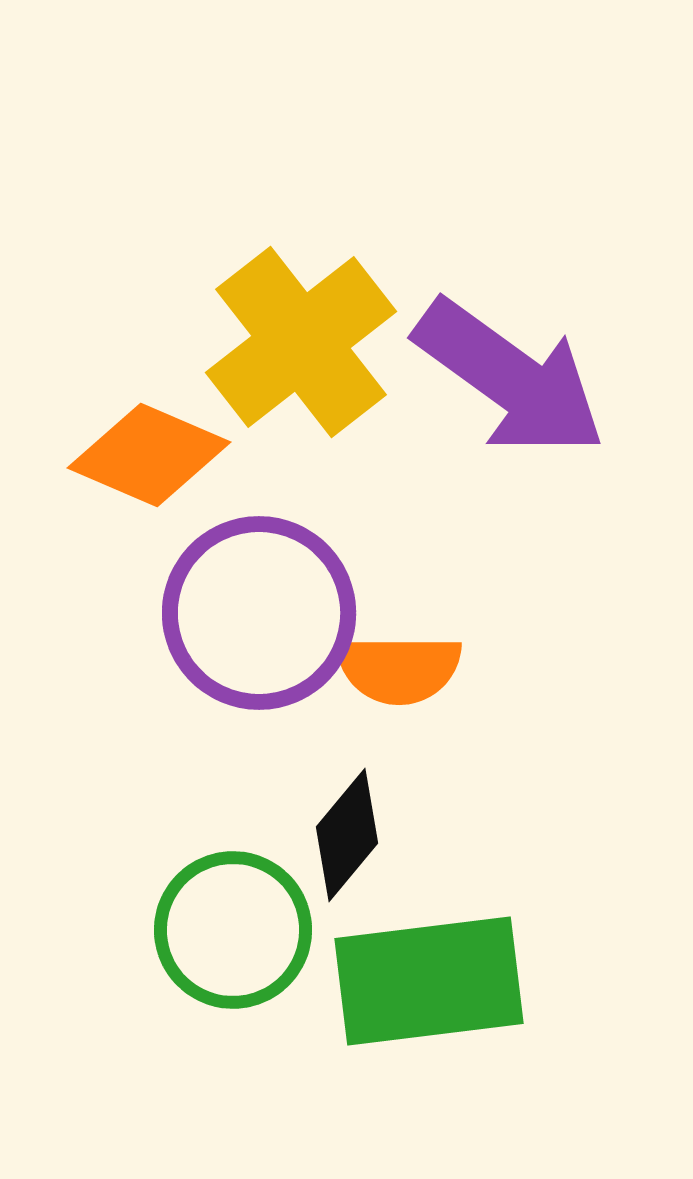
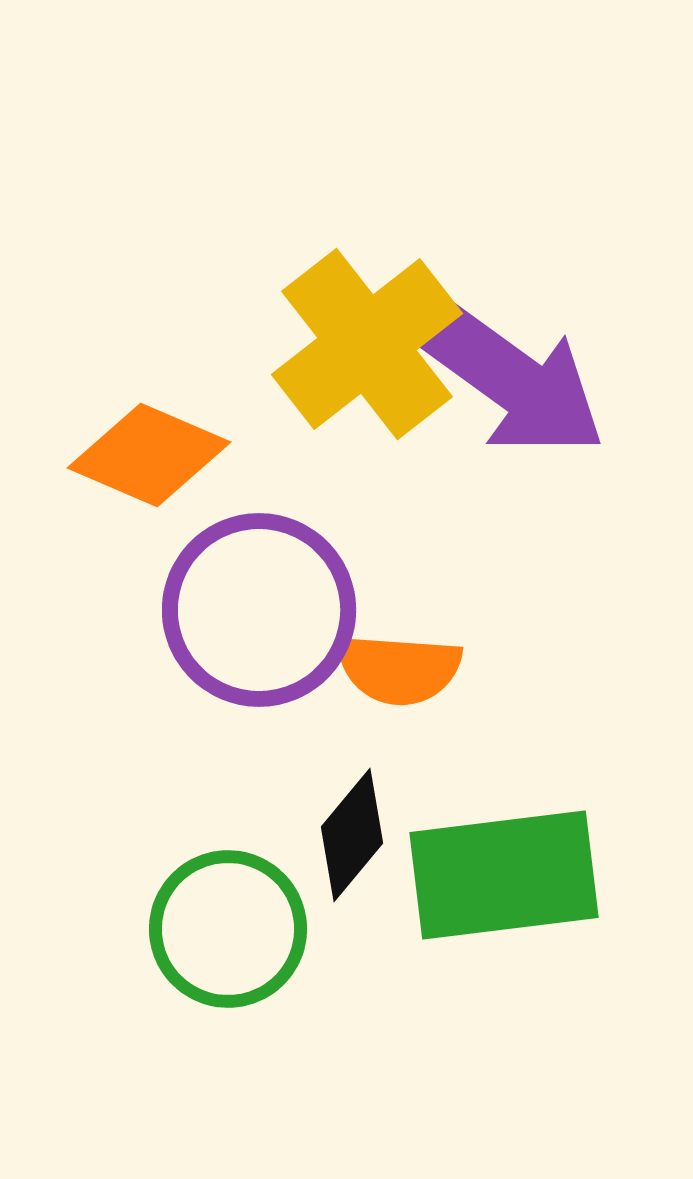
yellow cross: moved 66 px right, 2 px down
purple circle: moved 3 px up
orange semicircle: rotated 4 degrees clockwise
black diamond: moved 5 px right
green circle: moved 5 px left, 1 px up
green rectangle: moved 75 px right, 106 px up
